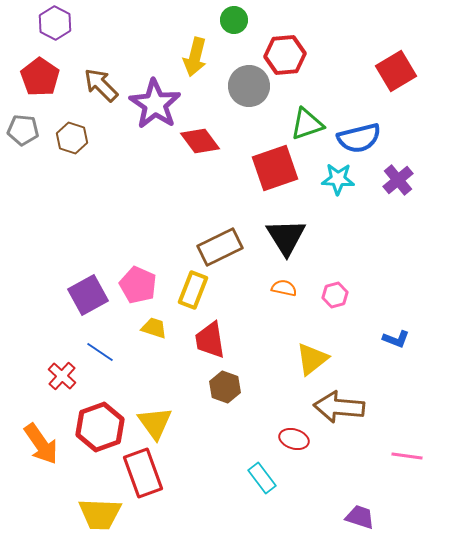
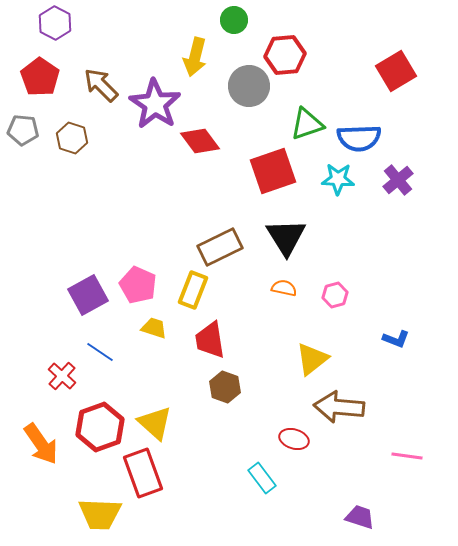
blue semicircle at (359, 138): rotated 12 degrees clockwise
red square at (275, 168): moved 2 px left, 3 px down
yellow triangle at (155, 423): rotated 12 degrees counterclockwise
